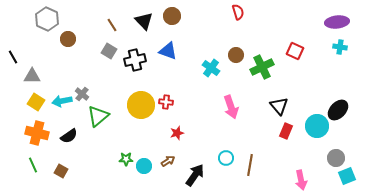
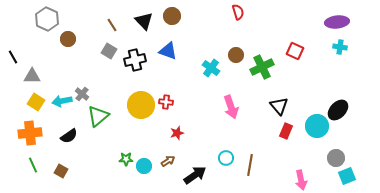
orange cross at (37, 133): moved 7 px left; rotated 20 degrees counterclockwise
black arrow at (195, 175): rotated 20 degrees clockwise
